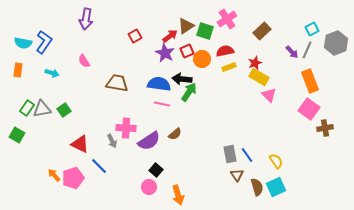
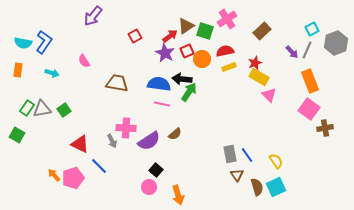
purple arrow at (86, 19): moved 7 px right, 3 px up; rotated 30 degrees clockwise
